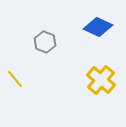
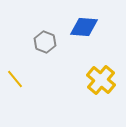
blue diamond: moved 14 px left; rotated 20 degrees counterclockwise
